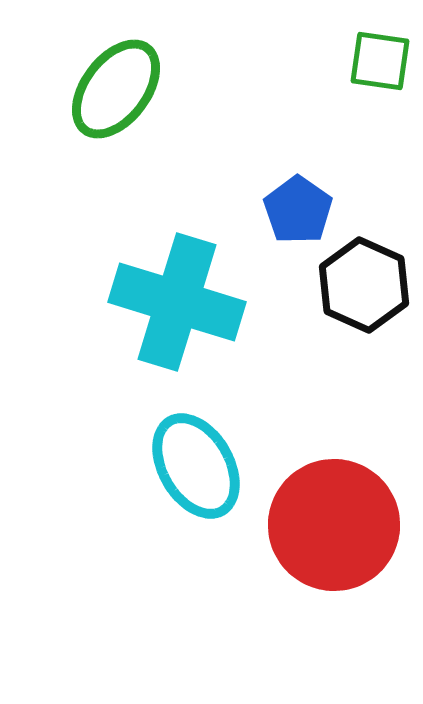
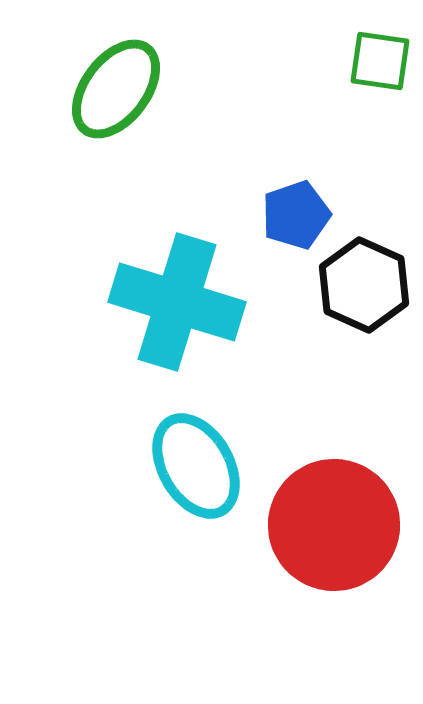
blue pentagon: moved 2 px left, 5 px down; rotated 18 degrees clockwise
